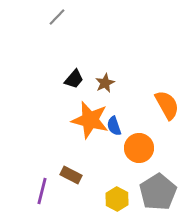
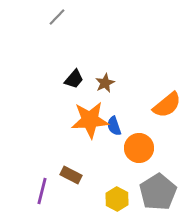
orange semicircle: rotated 80 degrees clockwise
orange star: rotated 18 degrees counterclockwise
